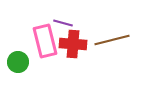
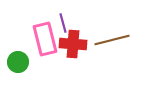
purple line: rotated 60 degrees clockwise
pink rectangle: moved 2 px up
